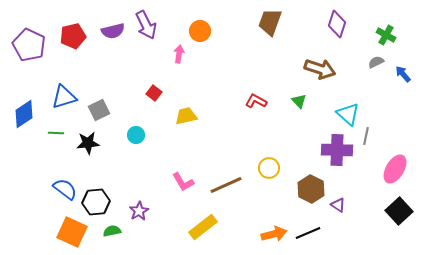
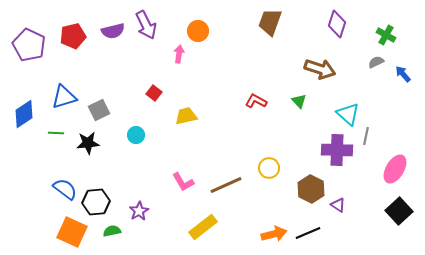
orange circle: moved 2 px left
